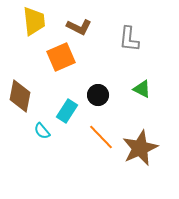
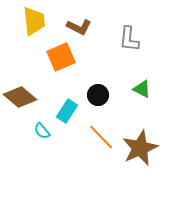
brown diamond: moved 1 px down; rotated 60 degrees counterclockwise
